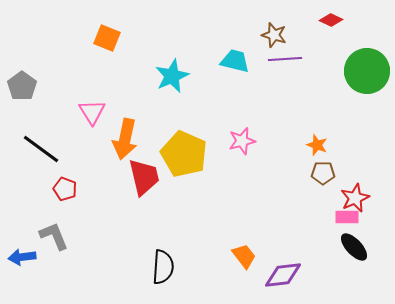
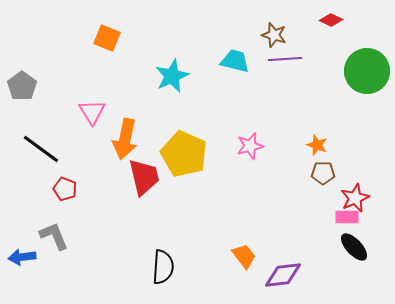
pink star: moved 8 px right, 5 px down
